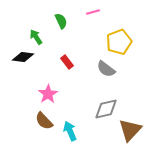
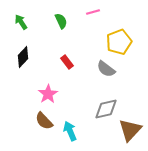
green arrow: moved 15 px left, 15 px up
black diamond: rotated 55 degrees counterclockwise
